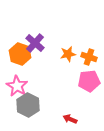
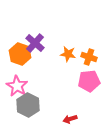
orange star: rotated 21 degrees clockwise
red arrow: rotated 40 degrees counterclockwise
